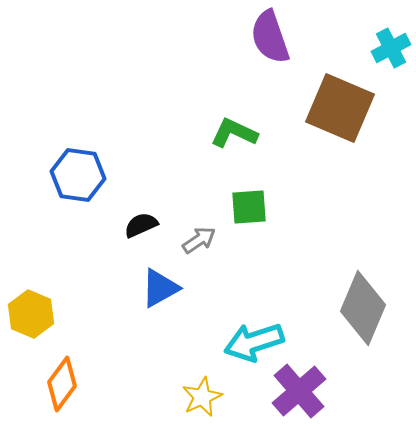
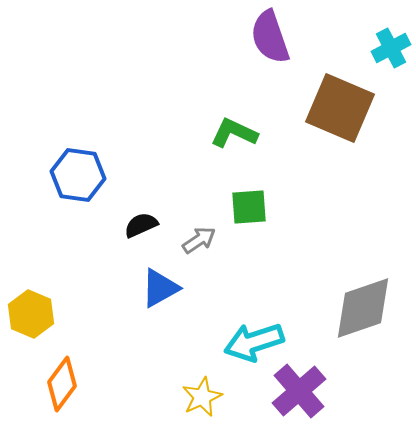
gray diamond: rotated 48 degrees clockwise
